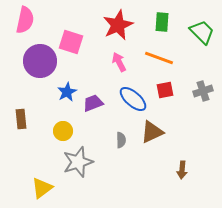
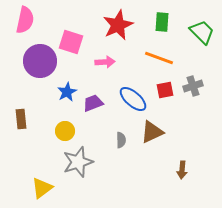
pink arrow: moved 14 px left; rotated 114 degrees clockwise
gray cross: moved 10 px left, 5 px up
yellow circle: moved 2 px right
